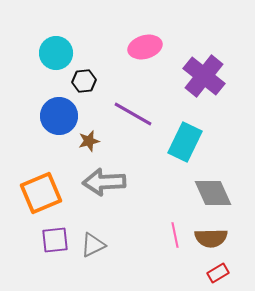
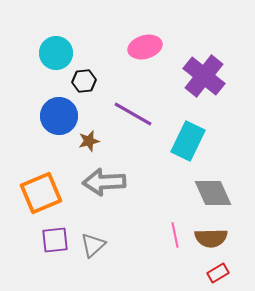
cyan rectangle: moved 3 px right, 1 px up
gray triangle: rotated 16 degrees counterclockwise
